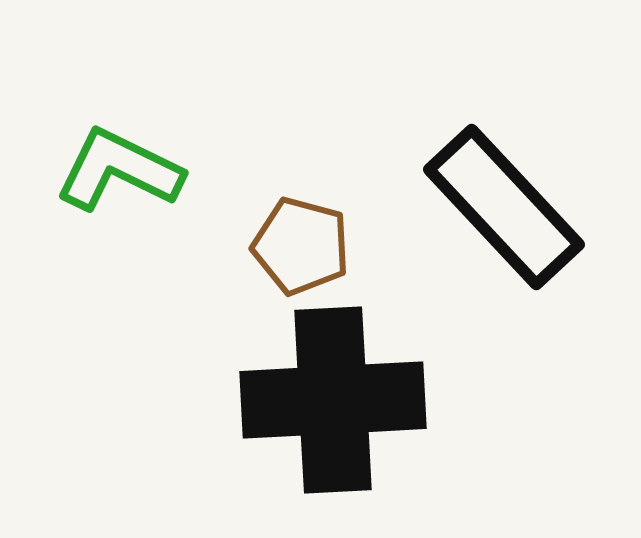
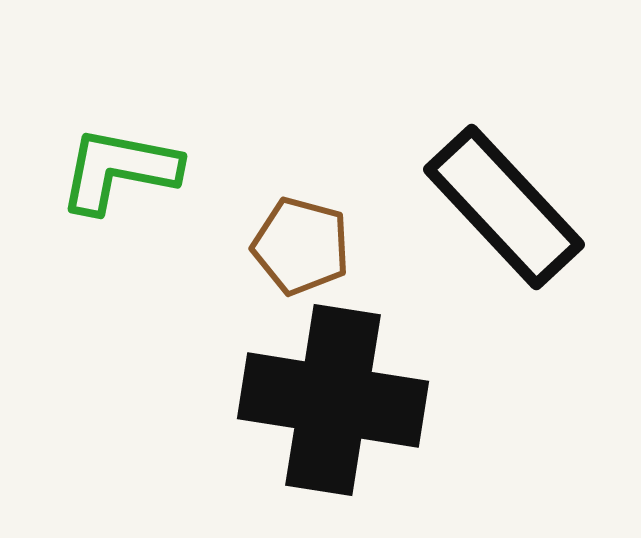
green L-shape: rotated 15 degrees counterclockwise
black cross: rotated 12 degrees clockwise
